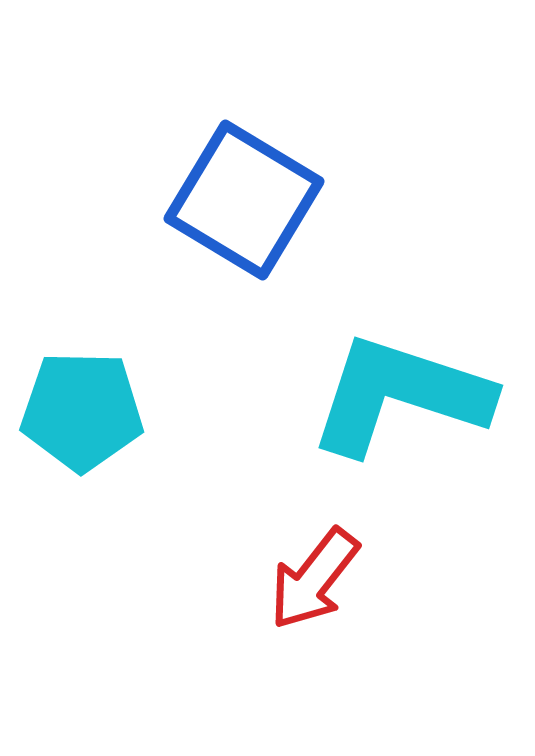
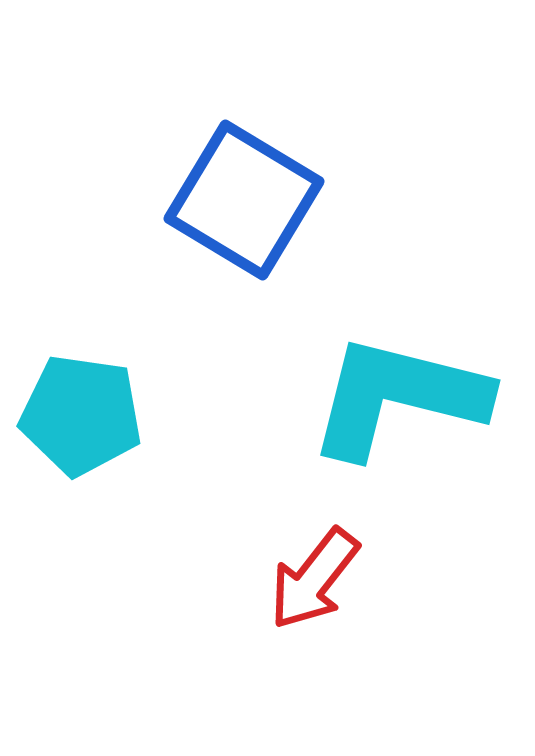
cyan L-shape: moved 2 px left, 2 px down; rotated 4 degrees counterclockwise
cyan pentagon: moved 1 px left, 4 px down; rotated 7 degrees clockwise
